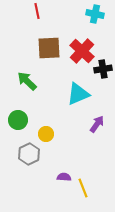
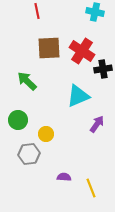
cyan cross: moved 2 px up
red cross: rotated 10 degrees counterclockwise
cyan triangle: moved 2 px down
gray hexagon: rotated 20 degrees clockwise
yellow line: moved 8 px right
